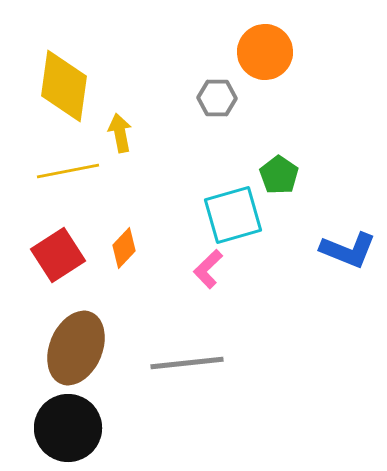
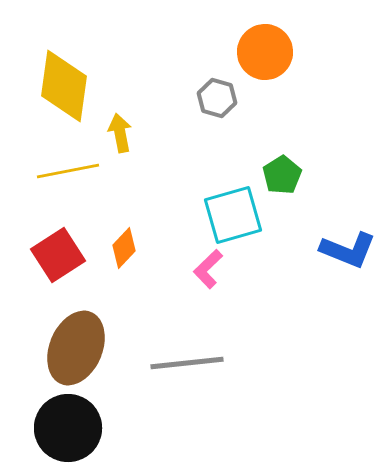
gray hexagon: rotated 15 degrees clockwise
green pentagon: moved 3 px right; rotated 6 degrees clockwise
